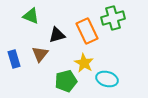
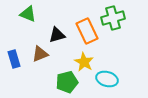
green triangle: moved 3 px left, 2 px up
brown triangle: rotated 30 degrees clockwise
yellow star: moved 1 px up
green pentagon: moved 1 px right, 1 px down
